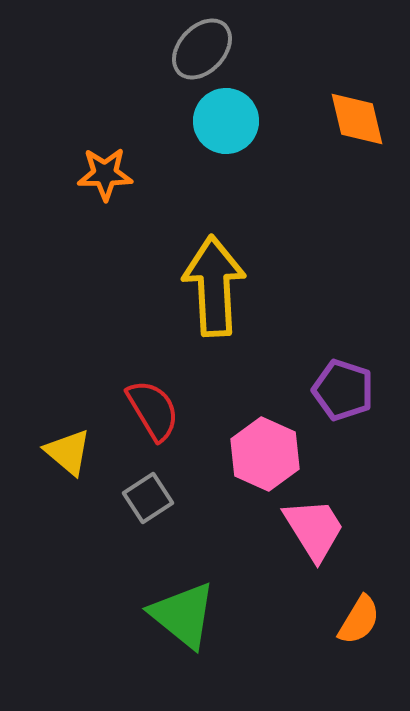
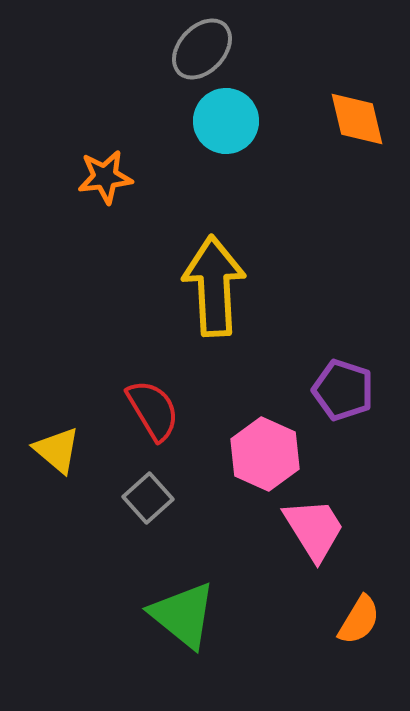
orange star: moved 3 px down; rotated 6 degrees counterclockwise
yellow triangle: moved 11 px left, 2 px up
gray square: rotated 9 degrees counterclockwise
